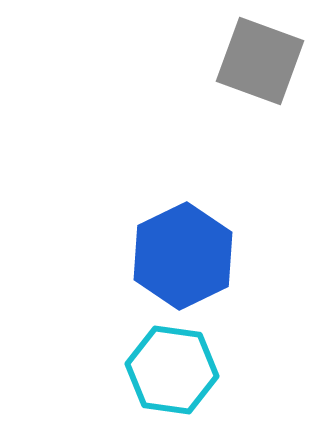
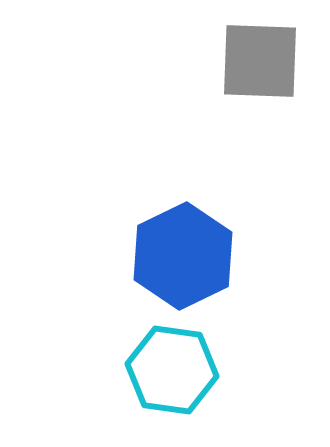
gray square: rotated 18 degrees counterclockwise
